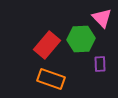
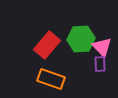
pink triangle: moved 29 px down
